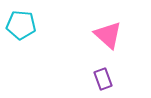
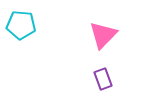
pink triangle: moved 5 px left; rotated 32 degrees clockwise
